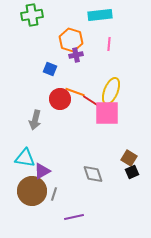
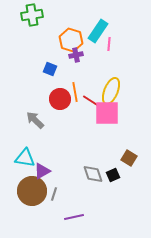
cyan rectangle: moved 2 px left, 16 px down; rotated 50 degrees counterclockwise
orange line: rotated 60 degrees clockwise
gray arrow: rotated 120 degrees clockwise
black square: moved 19 px left, 3 px down
